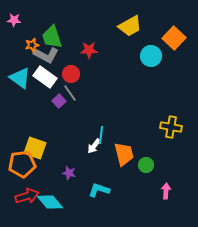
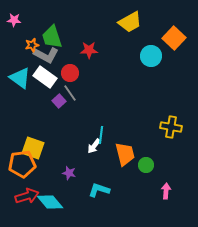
yellow trapezoid: moved 4 px up
red circle: moved 1 px left, 1 px up
yellow square: moved 2 px left
orange trapezoid: moved 1 px right
